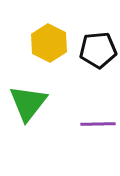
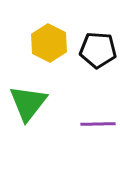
black pentagon: rotated 9 degrees clockwise
